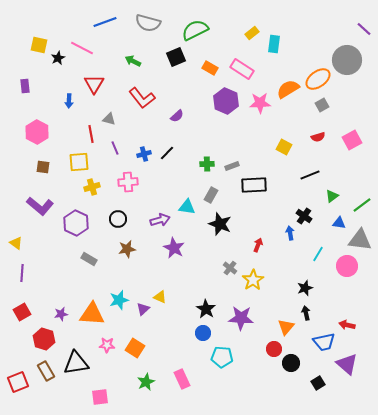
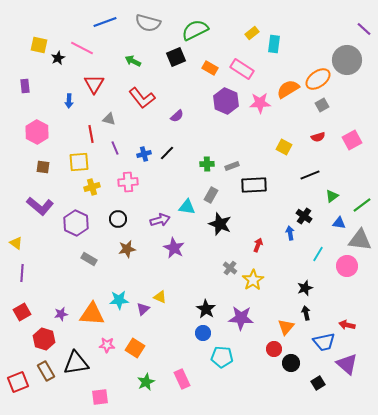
cyan star at (119, 300): rotated 12 degrees clockwise
